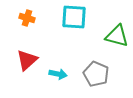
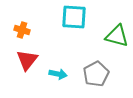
orange cross: moved 5 px left, 12 px down
red triangle: rotated 10 degrees counterclockwise
gray pentagon: rotated 20 degrees clockwise
